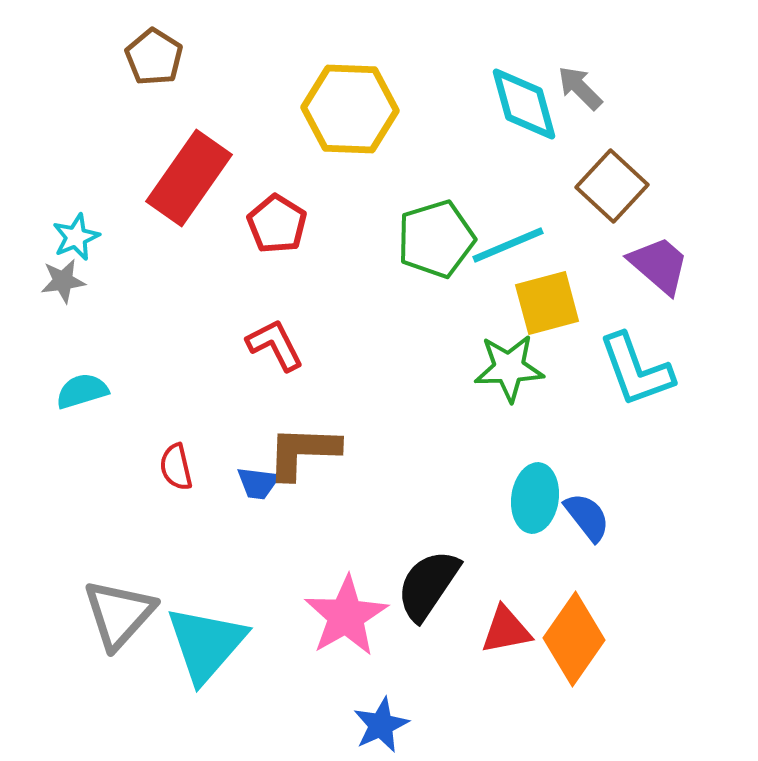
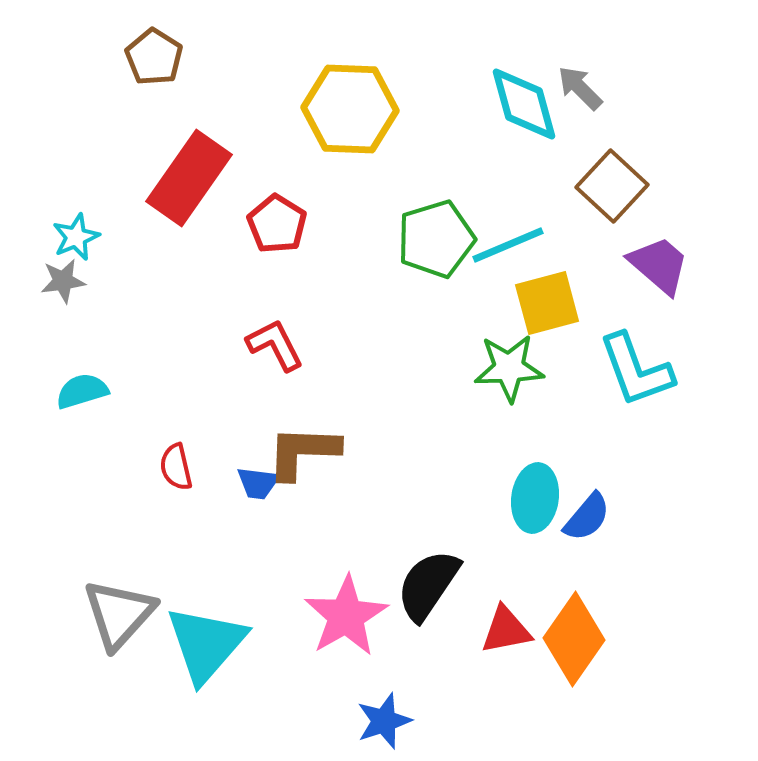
blue semicircle: rotated 78 degrees clockwise
blue star: moved 3 px right, 4 px up; rotated 6 degrees clockwise
